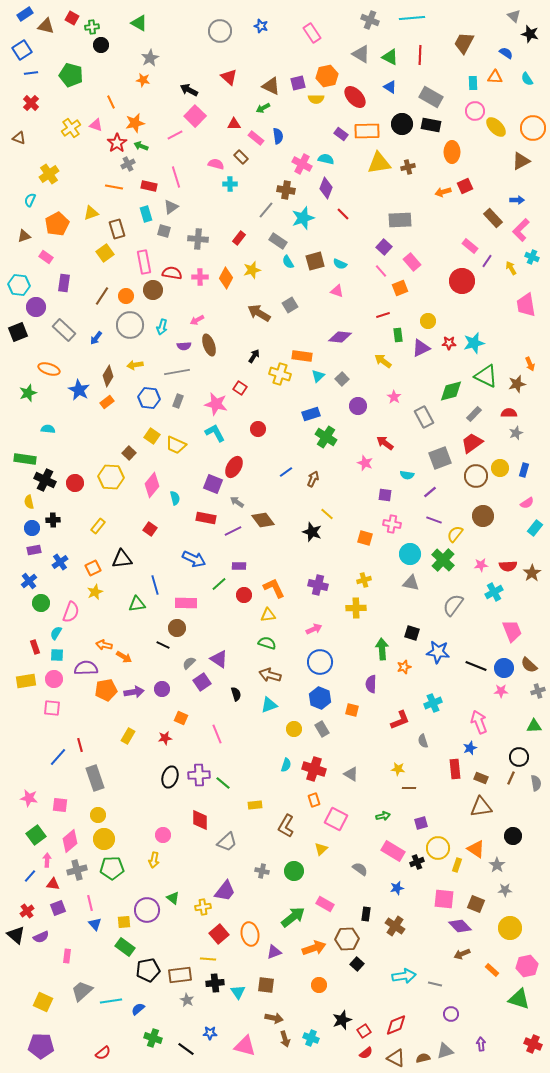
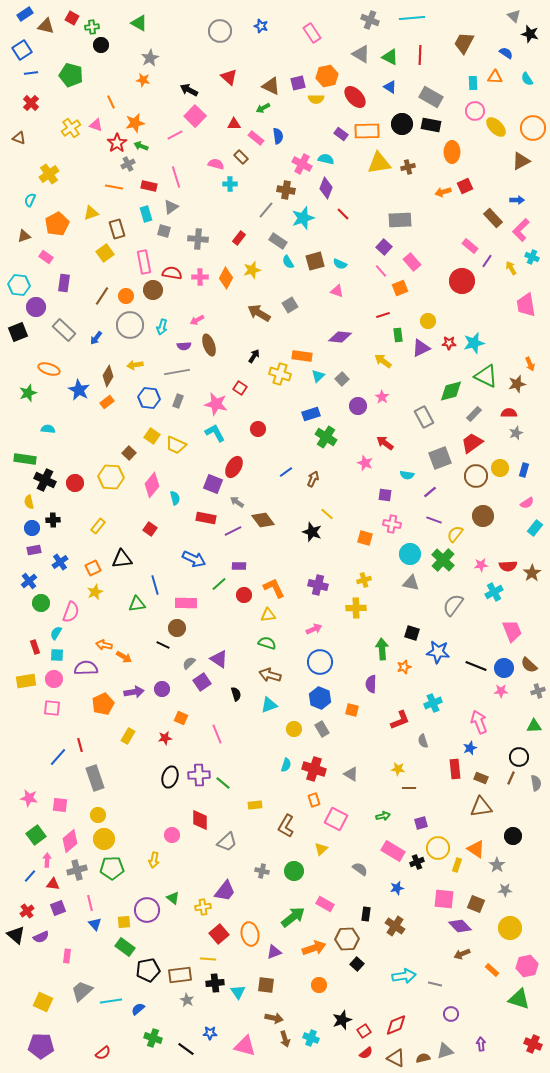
pink star at (394, 397): moved 12 px left
orange pentagon at (106, 690): moved 3 px left, 14 px down; rotated 15 degrees counterclockwise
pink circle at (163, 835): moved 9 px right
